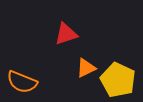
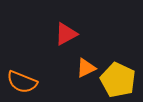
red triangle: rotated 10 degrees counterclockwise
